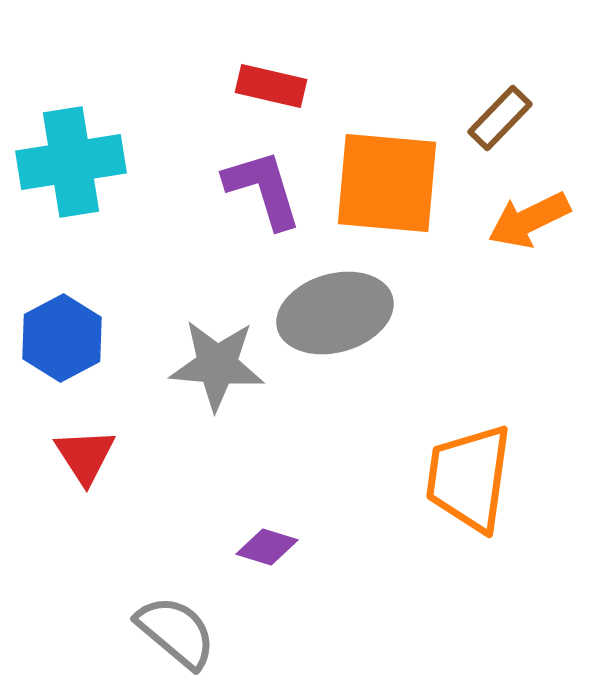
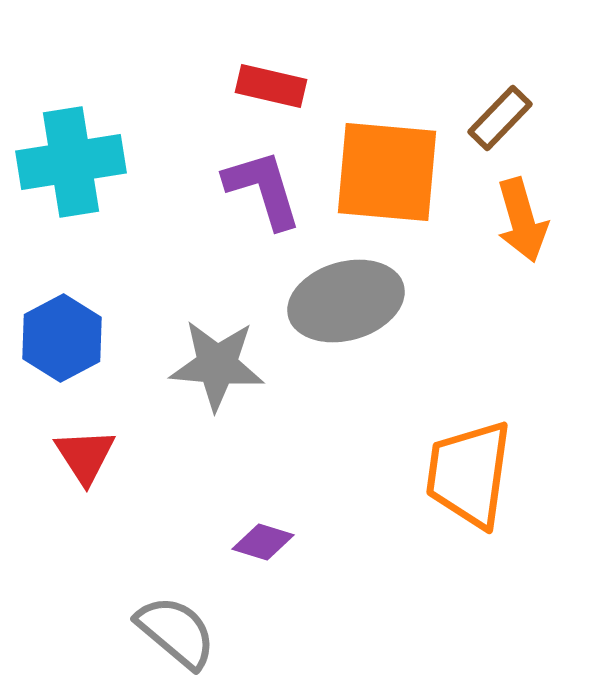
orange square: moved 11 px up
orange arrow: moved 7 px left; rotated 80 degrees counterclockwise
gray ellipse: moved 11 px right, 12 px up
orange trapezoid: moved 4 px up
purple diamond: moved 4 px left, 5 px up
